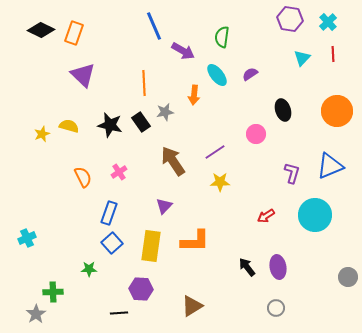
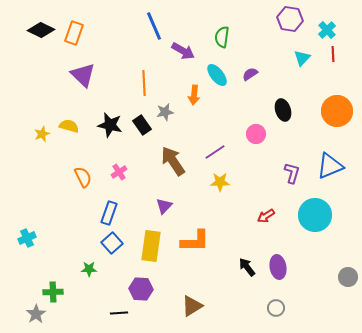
cyan cross at (328, 22): moved 1 px left, 8 px down
black rectangle at (141, 122): moved 1 px right, 3 px down
